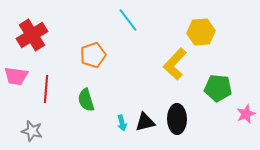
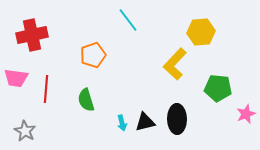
red cross: rotated 20 degrees clockwise
pink trapezoid: moved 2 px down
gray star: moved 7 px left; rotated 15 degrees clockwise
